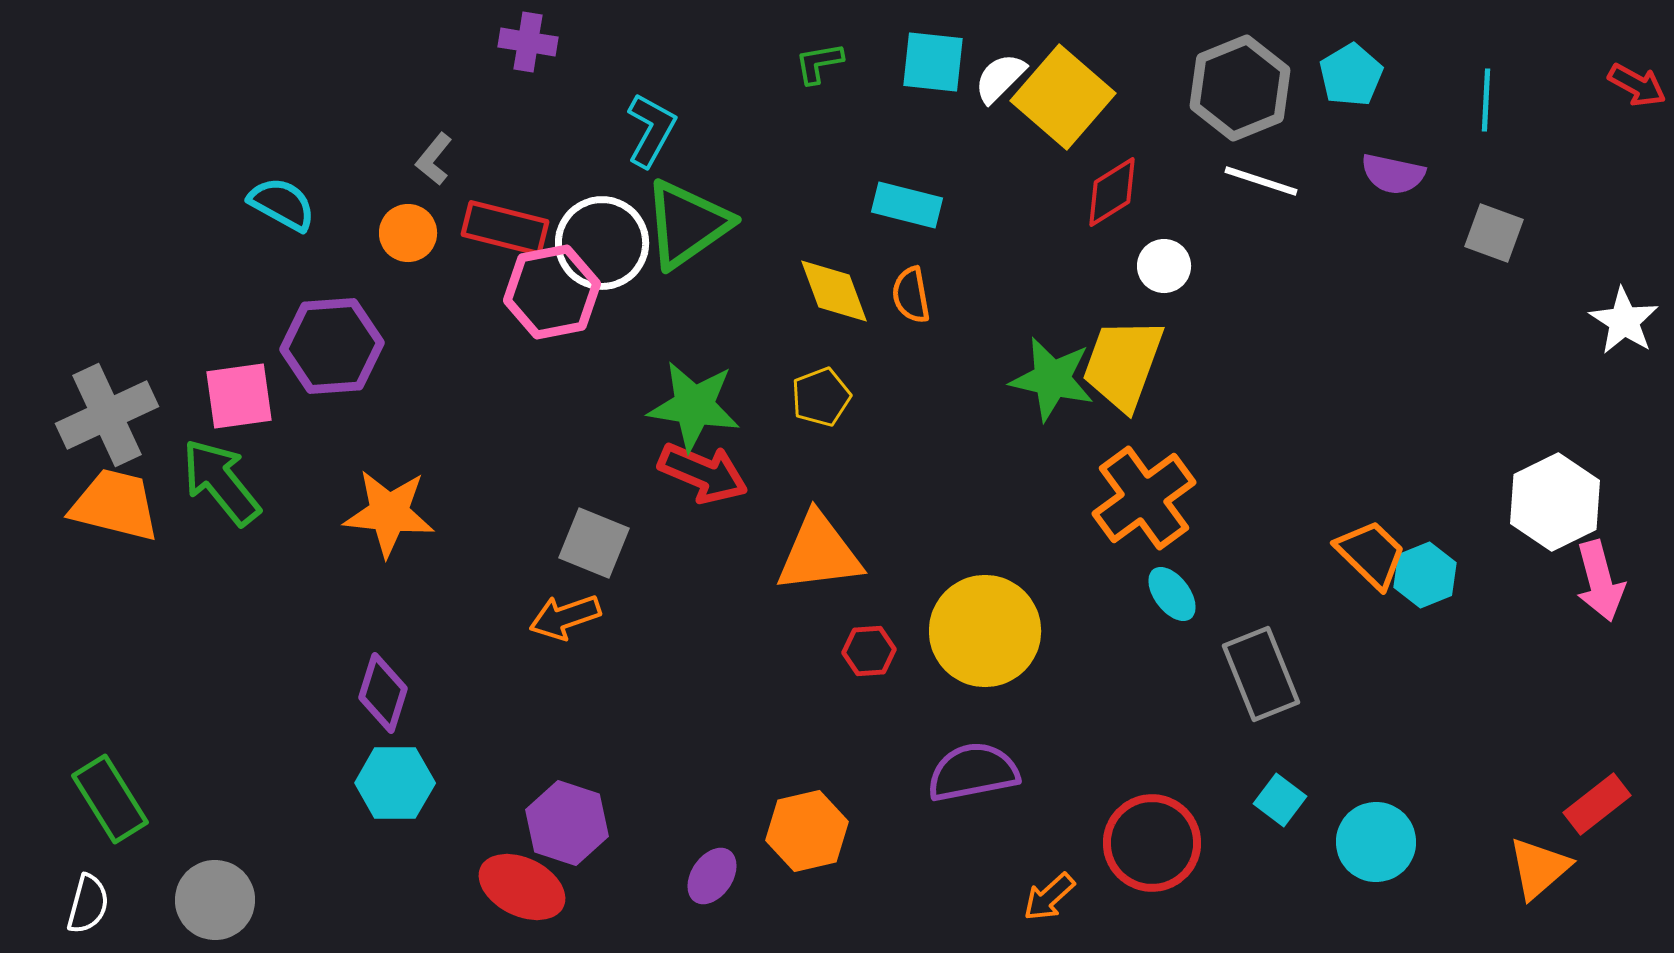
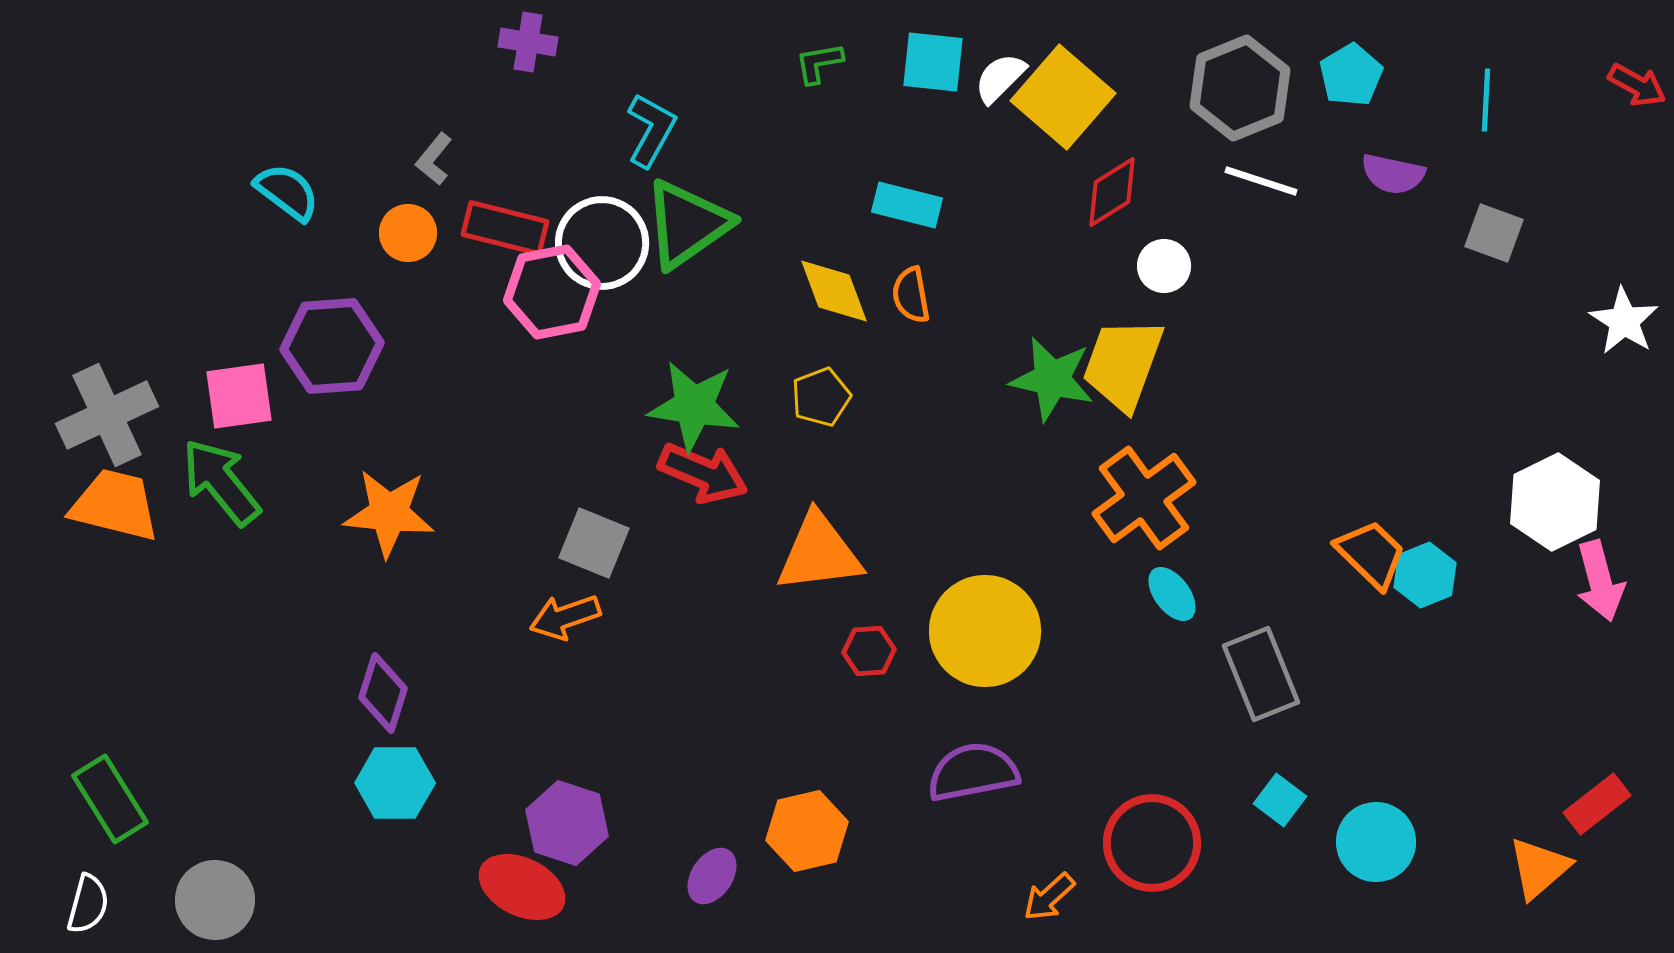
cyan semicircle at (282, 204): moved 5 px right, 12 px up; rotated 8 degrees clockwise
